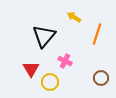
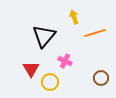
yellow arrow: rotated 40 degrees clockwise
orange line: moved 2 px left, 1 px up; rotated 55 degrees clockwise
